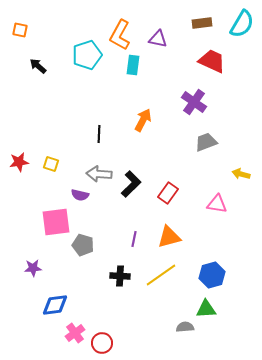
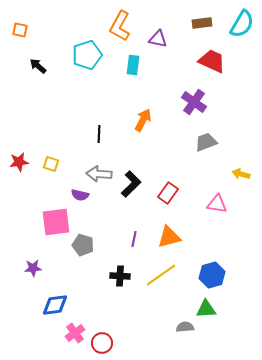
orange L-shape: moved 9 px up
